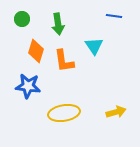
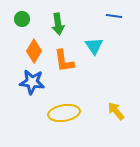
orange diamond: moved 2 px left; rotated 15 degrees clockwise
blue star: moved 4 px right, 4 px up
yellow arrow: moved 1 px up; rotated 114 degrees counterclockwise
